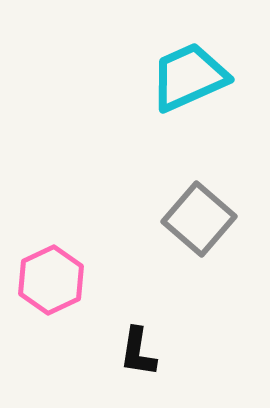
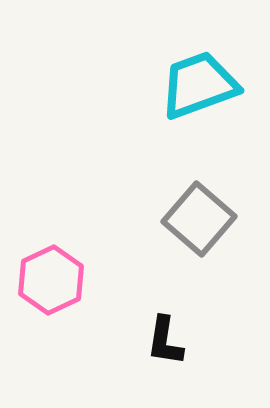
cyan trapezoid: moved 10 px right, 8 px down; rotated 4 degrees clockwise
black L-shape: moved 27 px right, 11 px up
